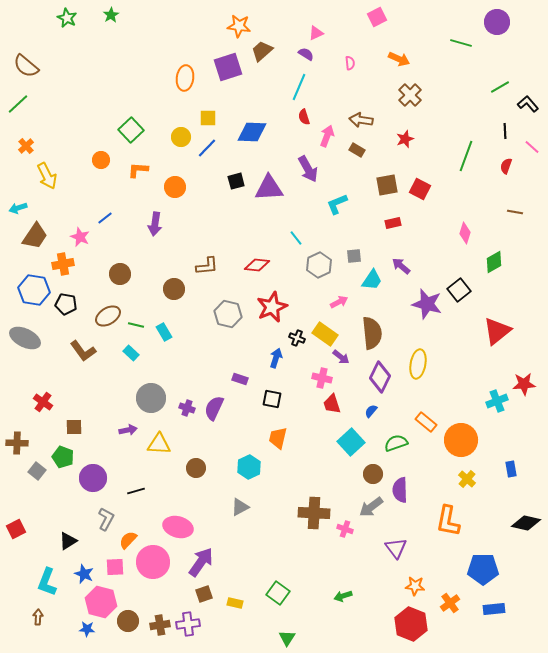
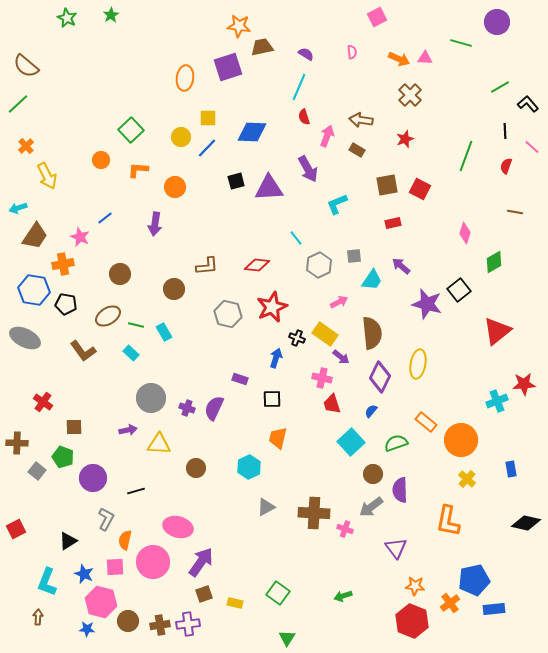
pink triangle at (316, 33): moved 109 px right, 25 px down; rotated 28 degrees clockwise
brown trapezoid at (262, 51): moved 4 px up; rotated 30 degrees clockwise
pink semicircle at (350, 63): moved 2 px right, 11 px up
black square at (272, 399): rotated 12 degrees counterclockwise
gray triangle at (240, 507): moved 26 px right
orange semicircle at (128, 540): moved 3 px left; rotated 30 degrees counterclockwise
blue pentagon at (483, 569): moved 9 px left, 11 px down; rotated 12 degrees counterclockwise
red hexagon at (411, 624): moved 1 px right, 3 px up
